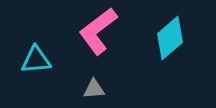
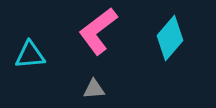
cyan diamond: rotated 9 degrees counterclockwise
cyan triangle: moved 6 px left, 5 px up
